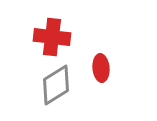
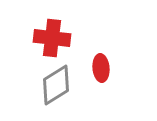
red cross: moved 1 px down
